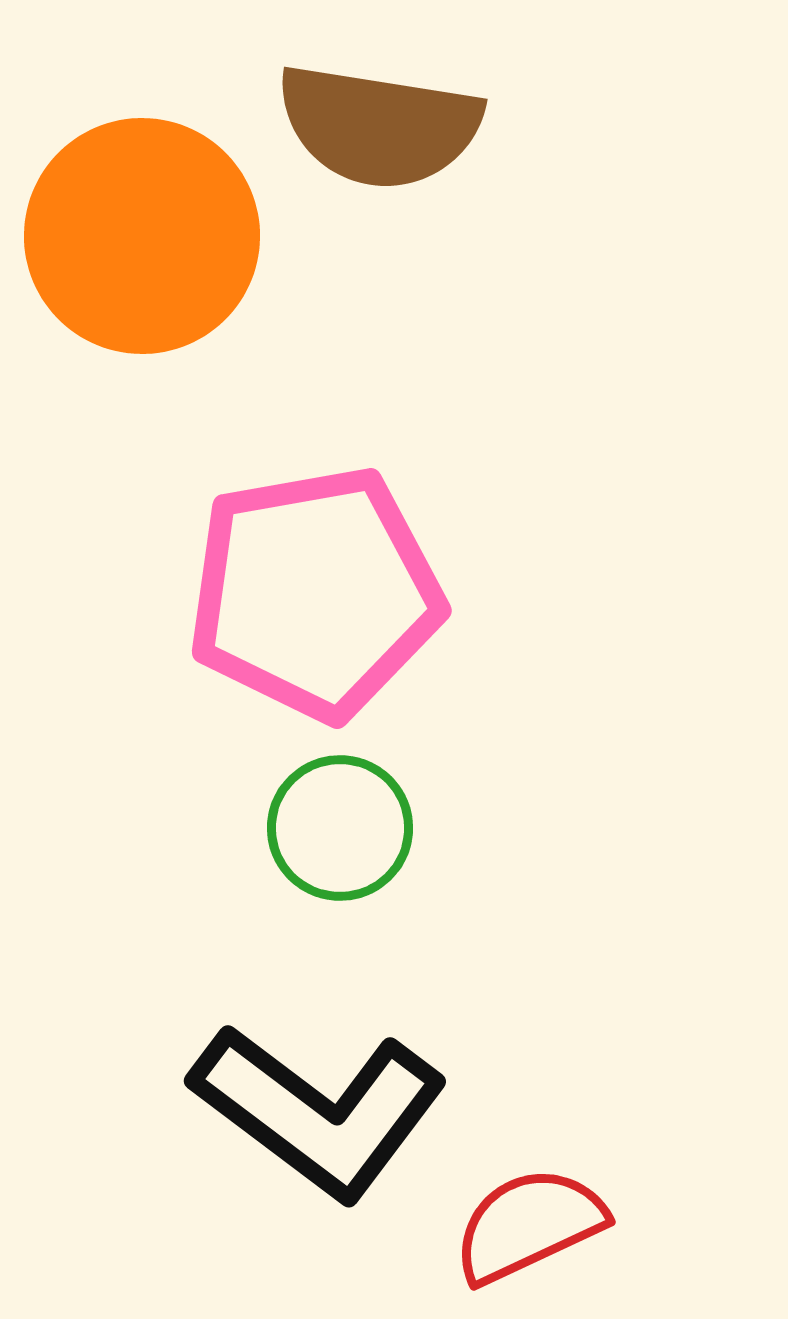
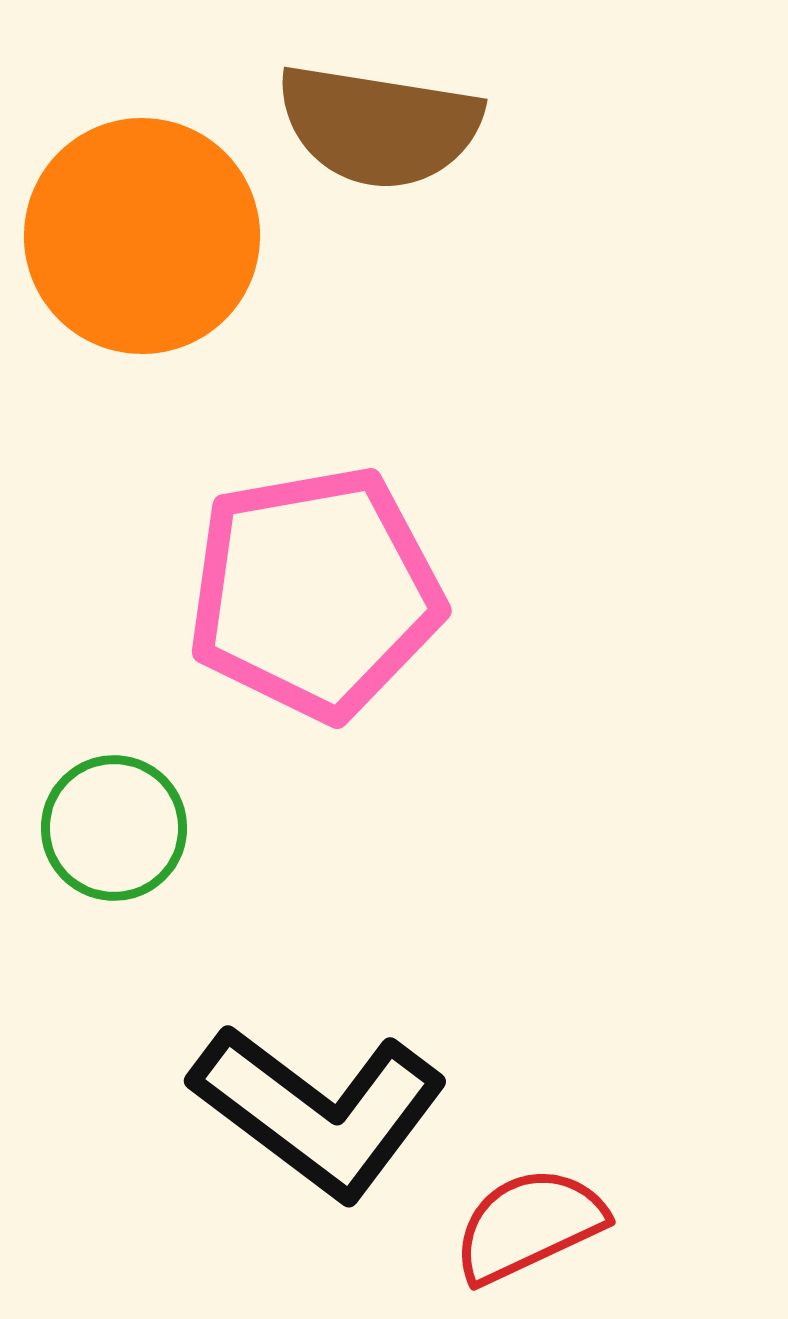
green circle: moved 226 px left
